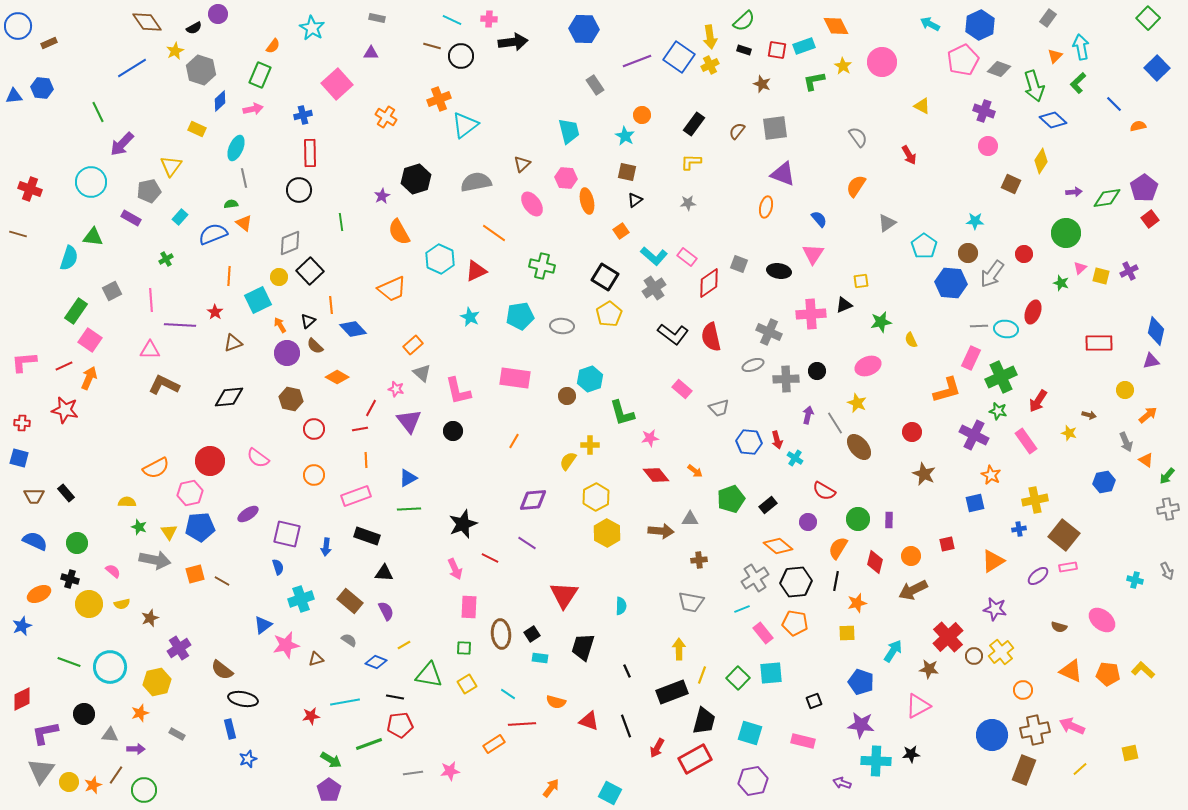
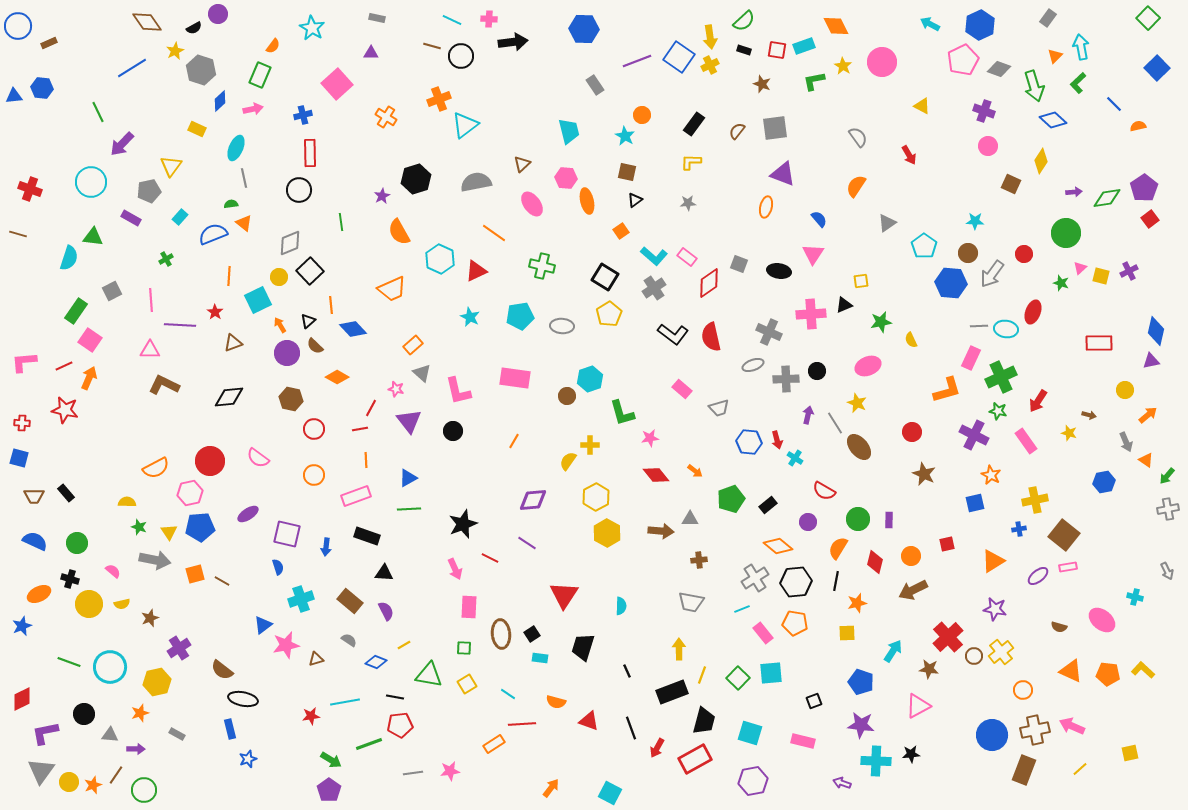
cyan cross at (1135, 580): moved 17 px down
black line at (626, 726): moved 5 px right, 2 px down
